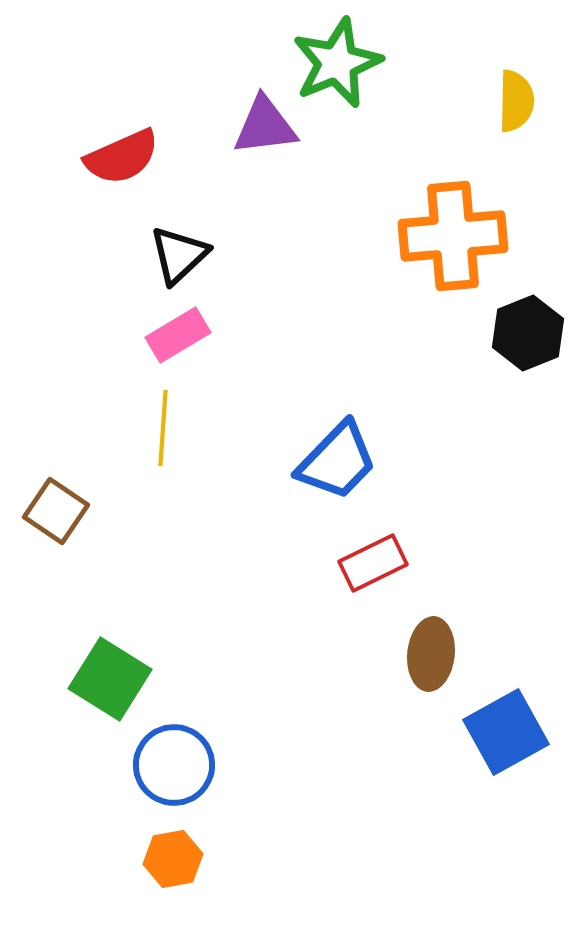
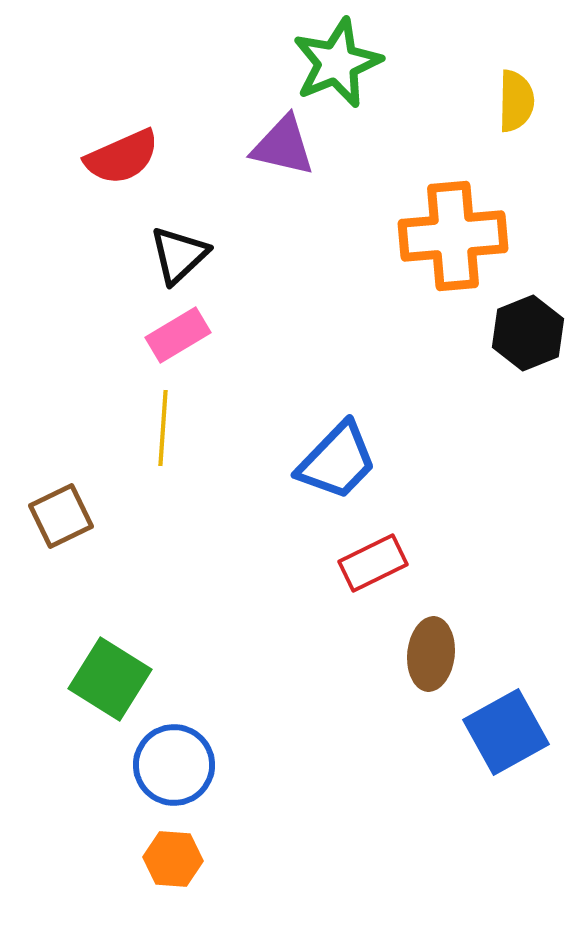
purple triangle: moved 18 px right, 20 px down; rotated 20 degrees clockwise
brown square: moved 5 px right, 5 px down; rotated 30 degrees clockwise
orange hexagon: rotated 14 degrees clockwise
